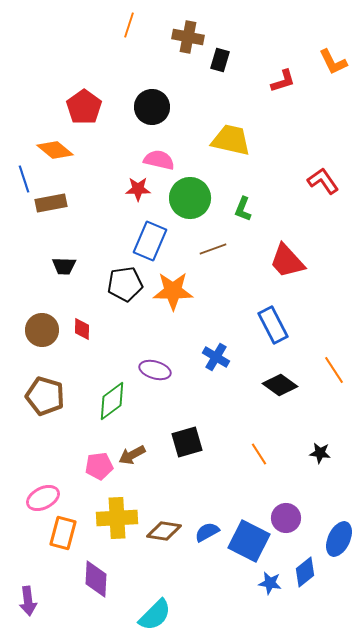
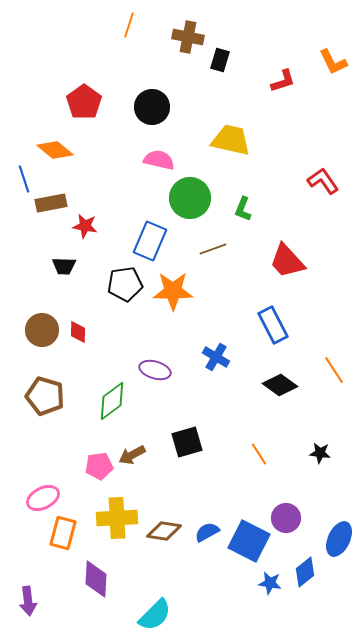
red pentagon at (84, 107): moved 5 px up
red star at (138, 189): moved 53 px left, 37 px down; rotated 10 degrees clockwise
red diamond at (82, 329): moved 4 px left, 3 px down
